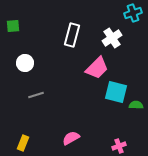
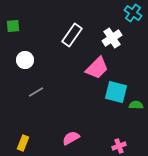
cyan cross: rotated 36 degrees counterclockwise
white rectangle: rotated 20 degrees clockwise
white circle: moved 3 px up
gray line: moved 3 px up; rotated 14 degrees counterclockwise
